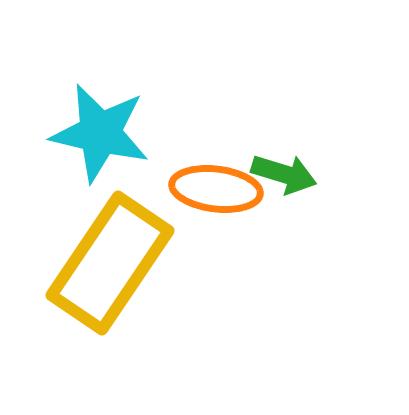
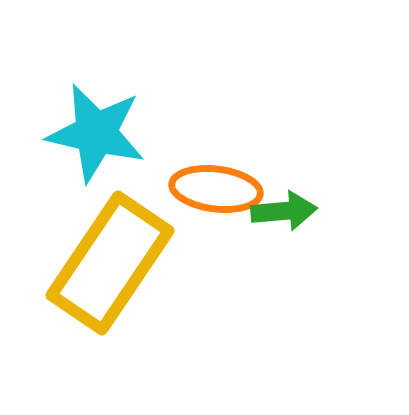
cyan star: moved 4 px left
green arrow: moved 37 px down; rotated 22 degrees counterclockwise
